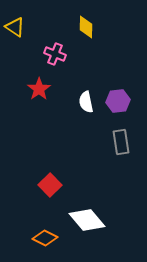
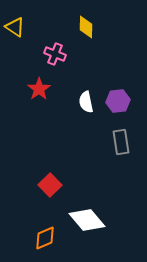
orange diamond: rotated 50 degrees counterclockwise
